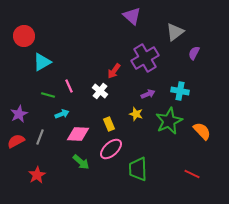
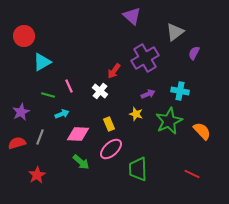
purple star: moved 2 px right, 2 px up
red semicircle: moved 1 px right, 2 px down; rotated 12 degrees clockwise
